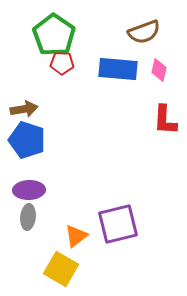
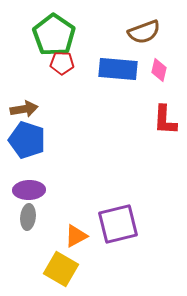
orange triangle: rotated 10 degrees clockwise
